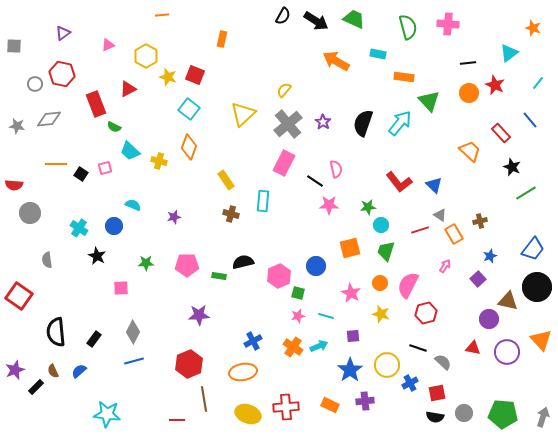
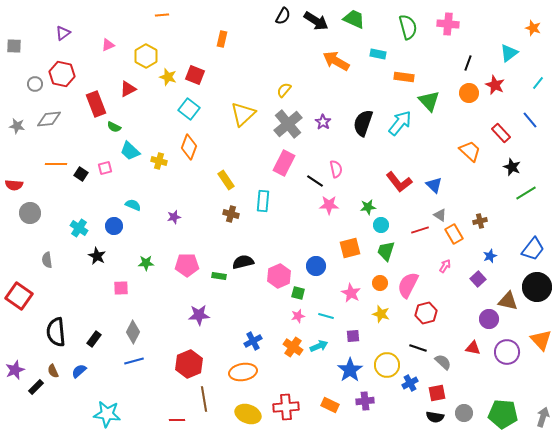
black line at (468, 63): rotated 63 degrees counterclockwise
